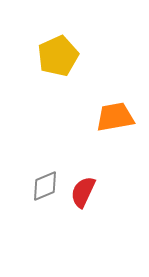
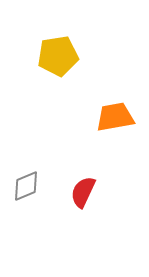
yellow pentagon: rotated 15 degrees clockwise
gray diamond: moved 19 px left
